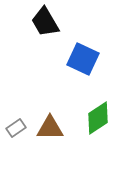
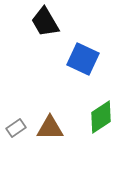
green diamond: moved 3 px right, 1 px up
